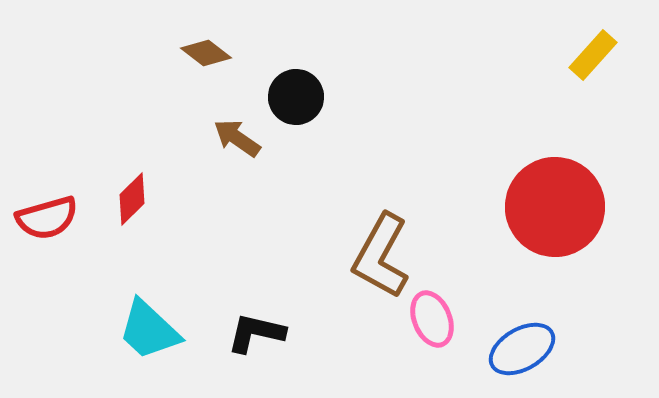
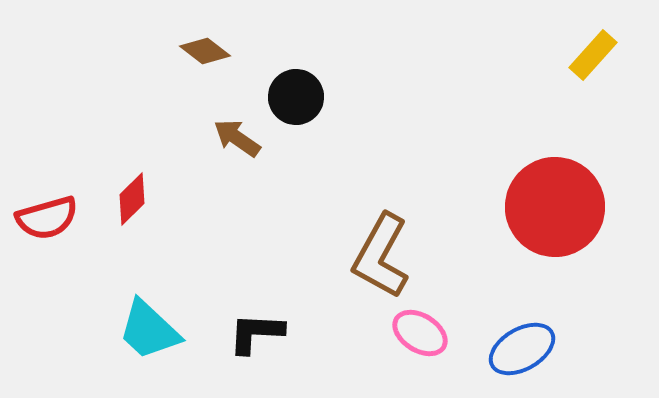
brown diamond: moved 1 px left, 2 px up
pink ellipse: moved 12 px left, 14 px down; rotated 36 degrees counterclockwise
black L-shape: rotated 10 degrees counterclockwise
